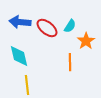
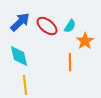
blue arrow: rotated 130 degrees clockwise
red ellipse: moved 2 px up
orange star: moved 1 px left
yellow line: moved 2 px left
